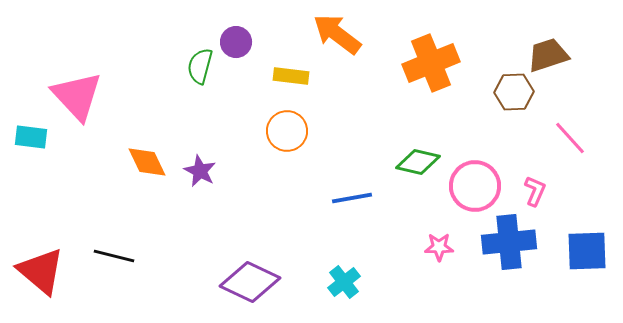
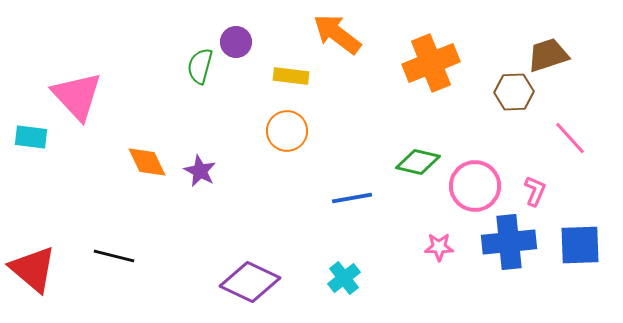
blue square: moved 7 px left, 6 px up
red triangle: moved 8 px left, 2 px up
cyan cross: moved 4 px up
